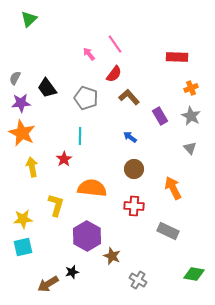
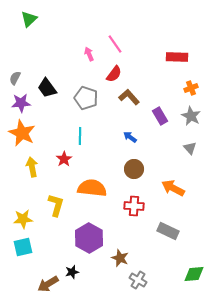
pink arrow: rotated 16 degrees clockwise
orange arrow: rotated 35 degrees counterclockwise
purple hexagon: moved 2 px right, 2 px down
brown star: moved 8 px right, 2 px down
green diamond: rotated 15 degrees counterclockwise
